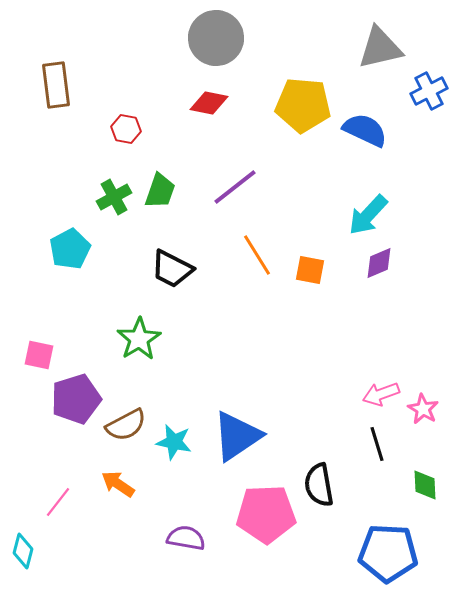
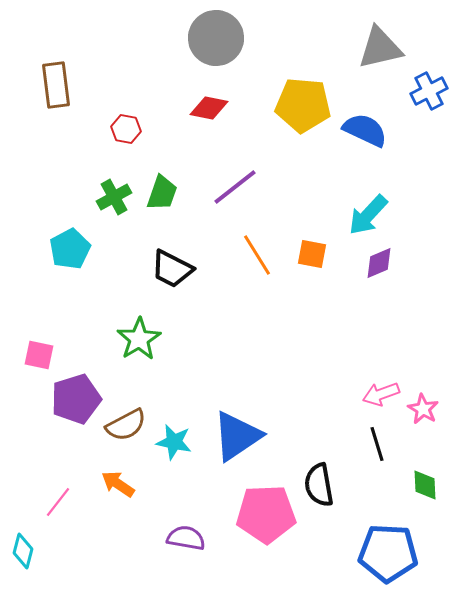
red diamond: moved 5 px down
green trapezoid: moved 2 px right, 2 px down
orange square: moved 2 px right, 16 px up
